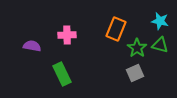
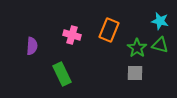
orange rectangle: moved 7 px left, 1 px down
pink cross: moved 5 px right; rotated 18 degrees clockwise
purple semicircle: rotated 84 degrees clockwise
gray square: rotated 24 degrees clockwise
